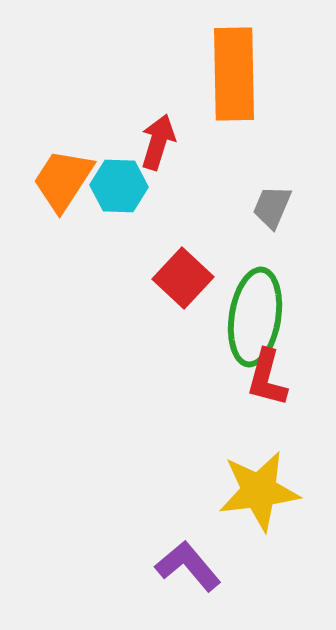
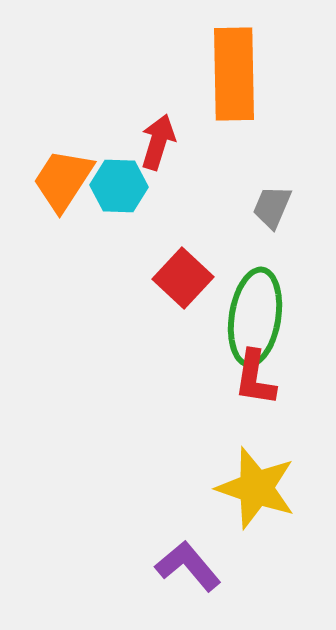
red L-shape: moved 12 px left; rotated 6 degrees counterclockwise
yellow star: moved 3 px left, 3 px up; rotated 26 degrees clockwise
